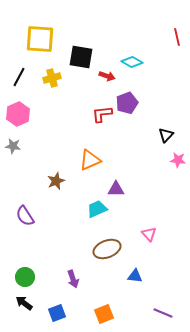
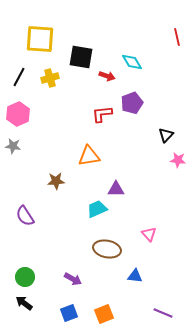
cyan diamond: rotated 30 degrees clockwise
yellow cross: moved 2 px left
purple pentagon: moved 5 px right
orange triangle: moved 1 px left, 4 px up; rotated 15 degrees clockwise
brown star: rotated 18 degrees clockwise
brown ellipse: rotated 32 degrees clockwise
purple arrow: rotated 42 degrees counterclockwise
blue square: moved 12 px right
